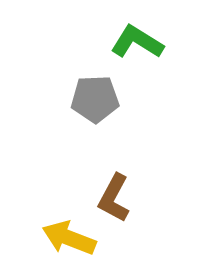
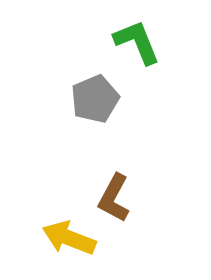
green L-shape: rotated 36 degrees clockwise
gray pentagon: rotated 21 degrees counterclockwise
